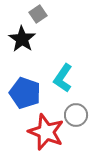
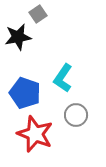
black star: moved 4 px left, 2 px up; rotated 28 degrees clockwise
red star: moved 11 px left, 2 px down
